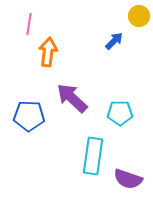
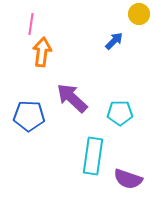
yellow circle: moved 2 px up
pink line: moved 2 px right
orange arrow: moved 6 px left
